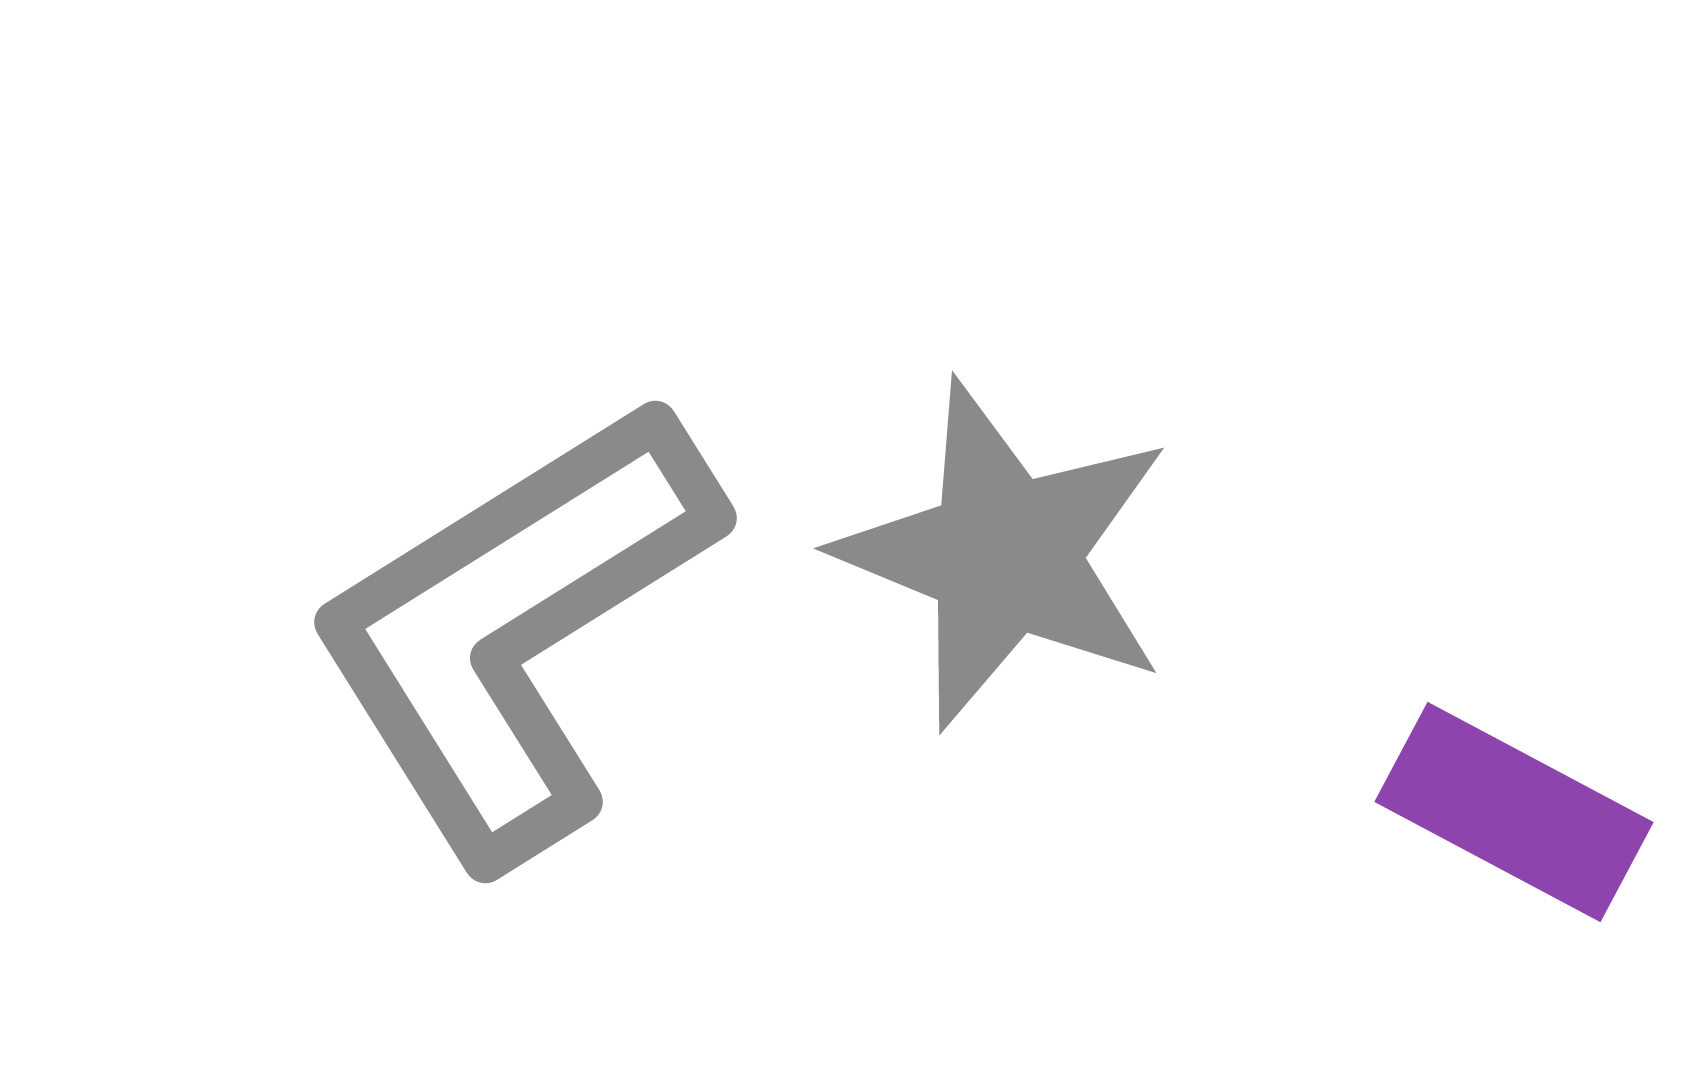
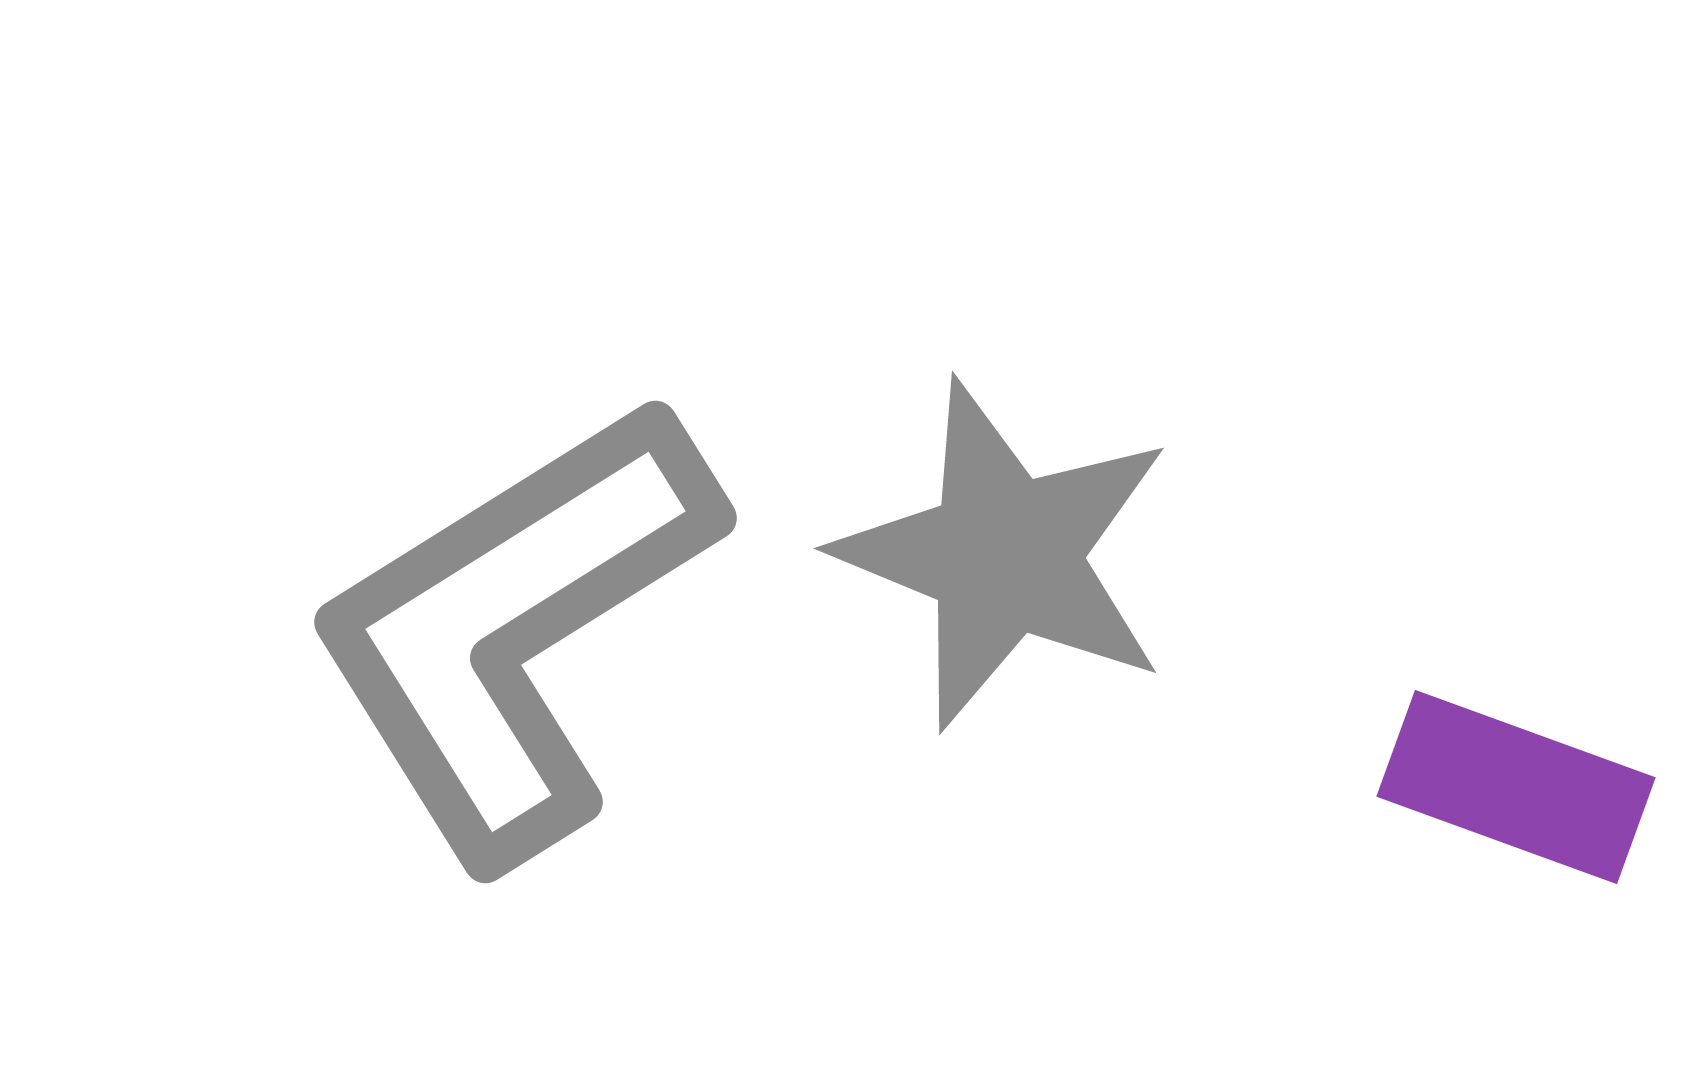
purple rectangle: moved 2 px right, 25 px up; rotated 8 degrees counterclockwise
